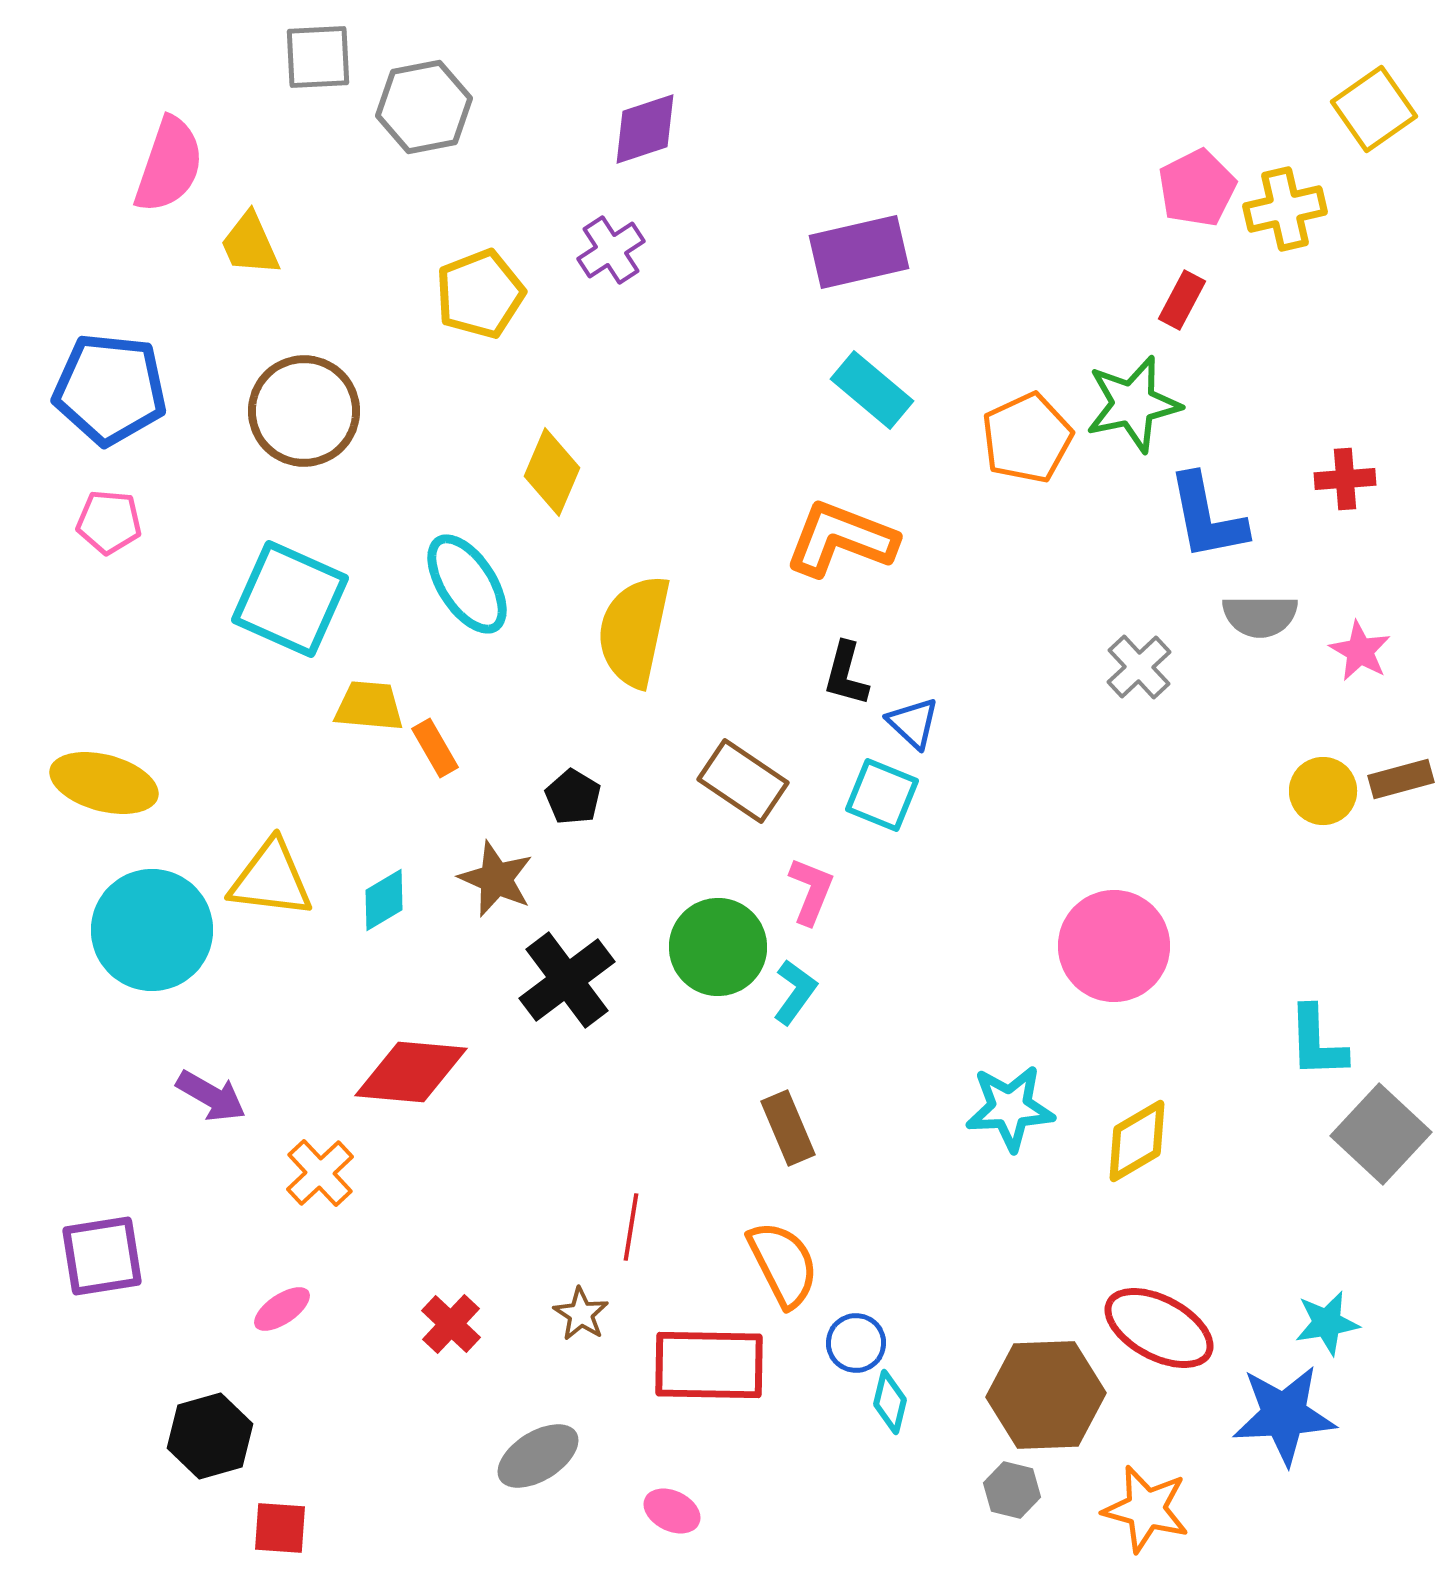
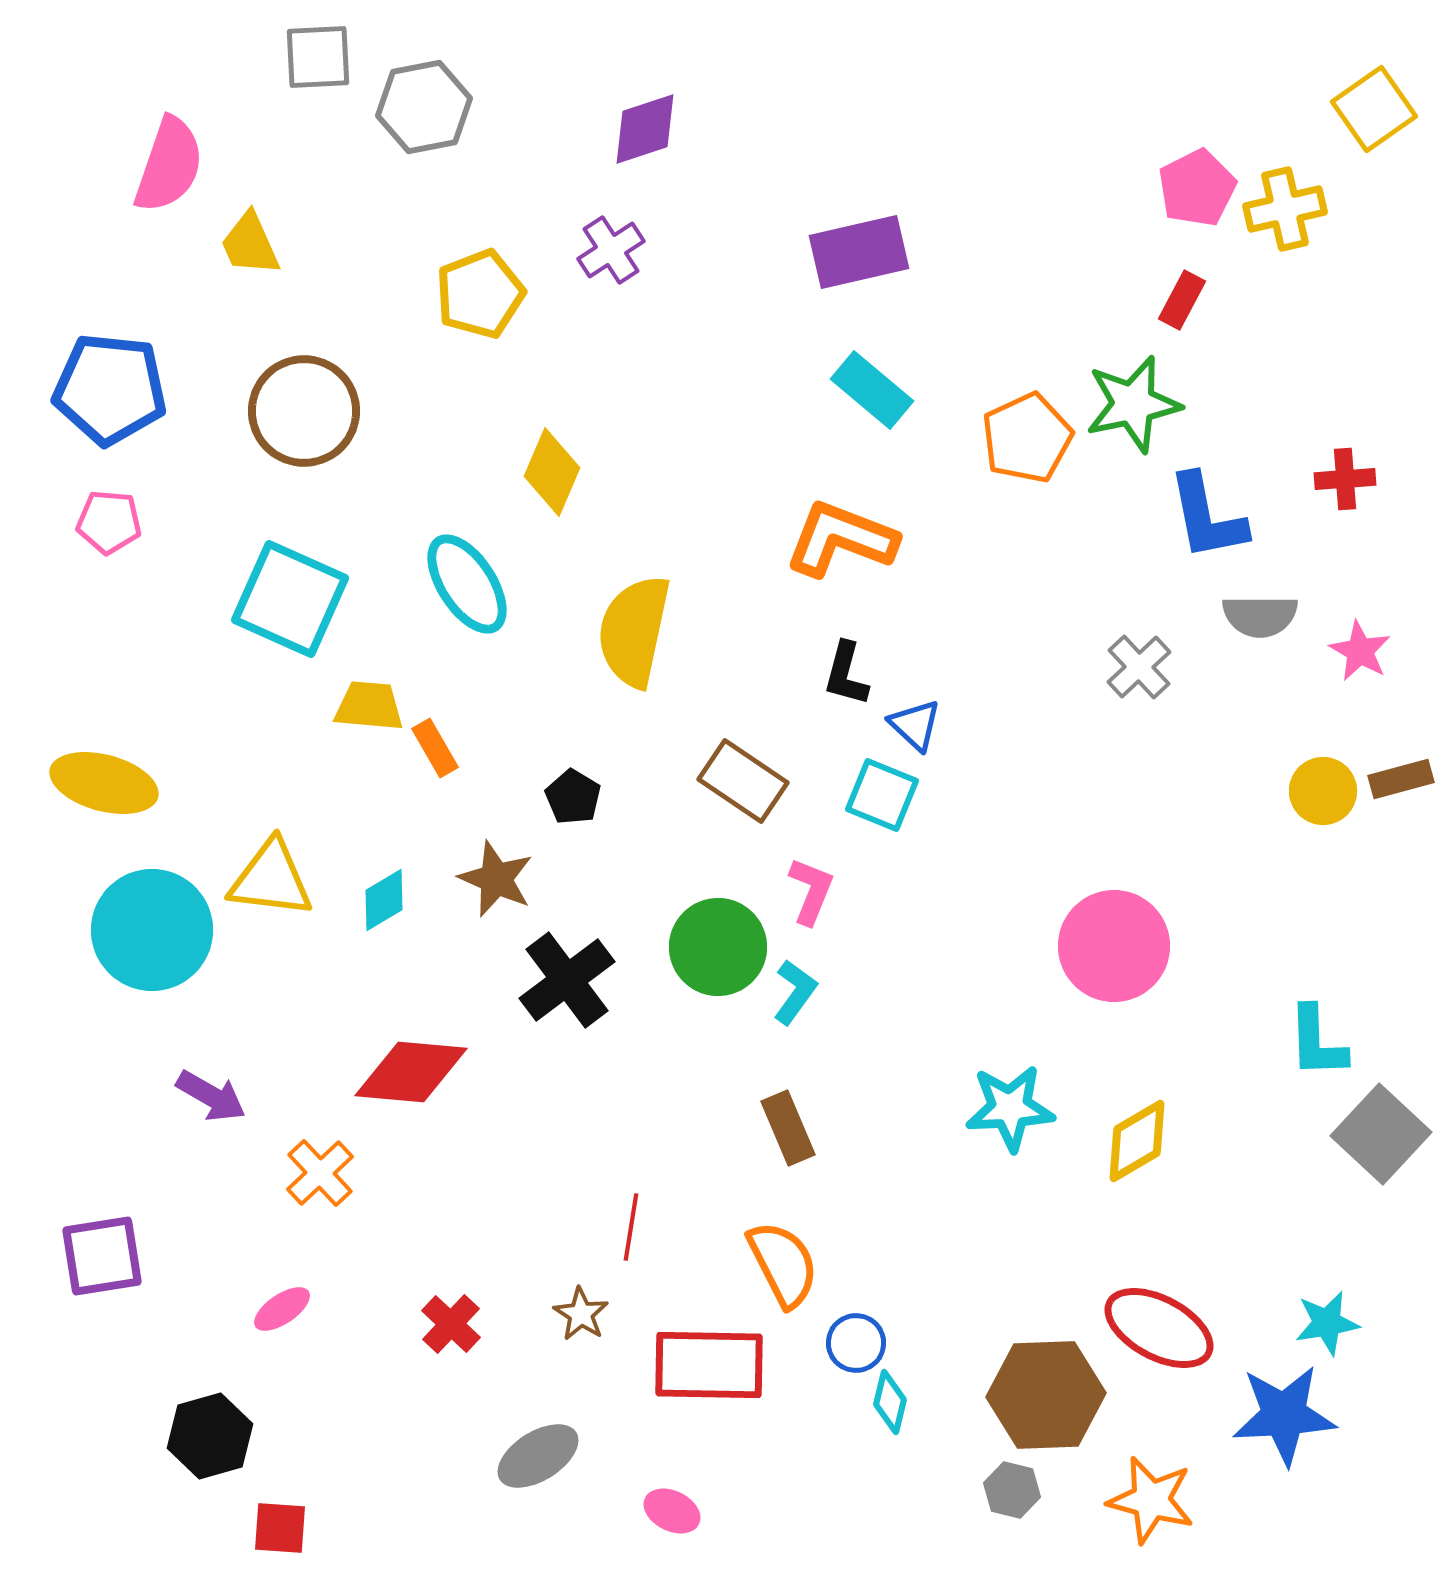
blue triangle at (913, 723): moved 2 px right, 2 px down
orange star at (1146, 1509): moved 5 px right, 9 px up
